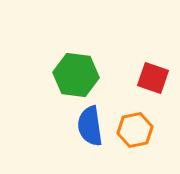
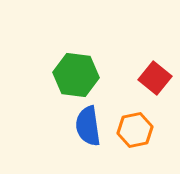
red square: moved 2 px right; rotated 20 degrees clockwise
blue semicircle: moved 2 px left
